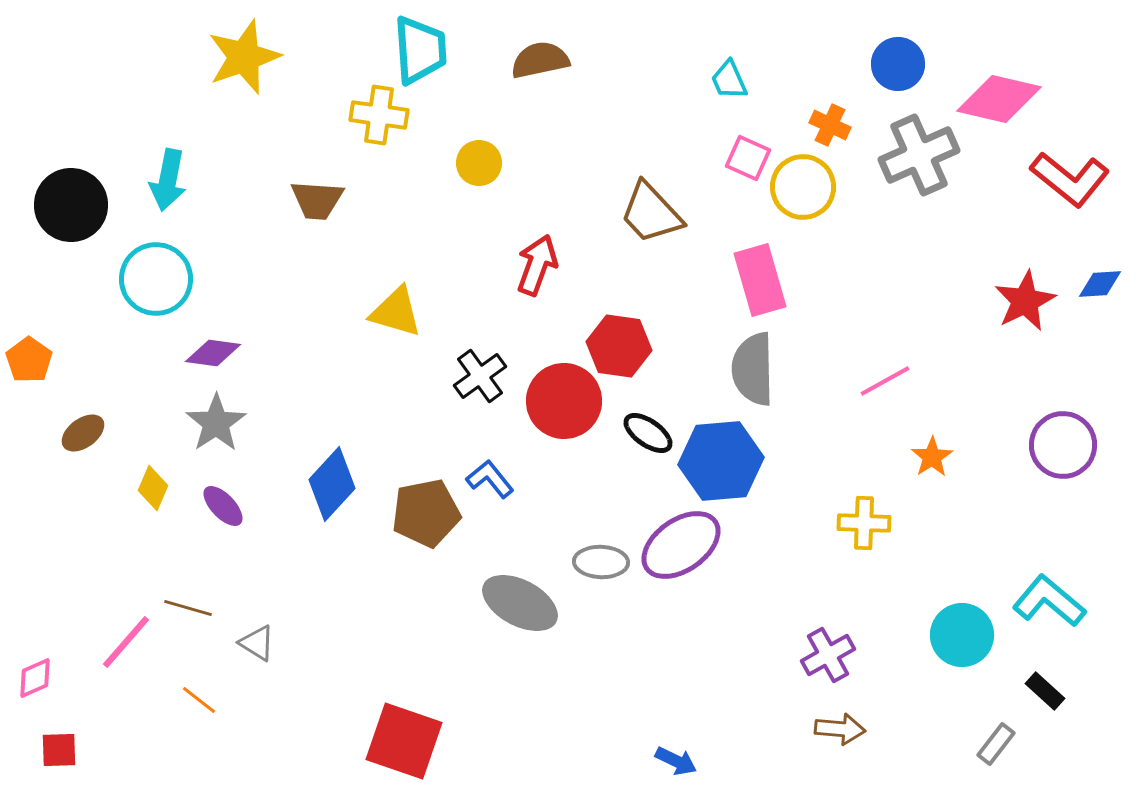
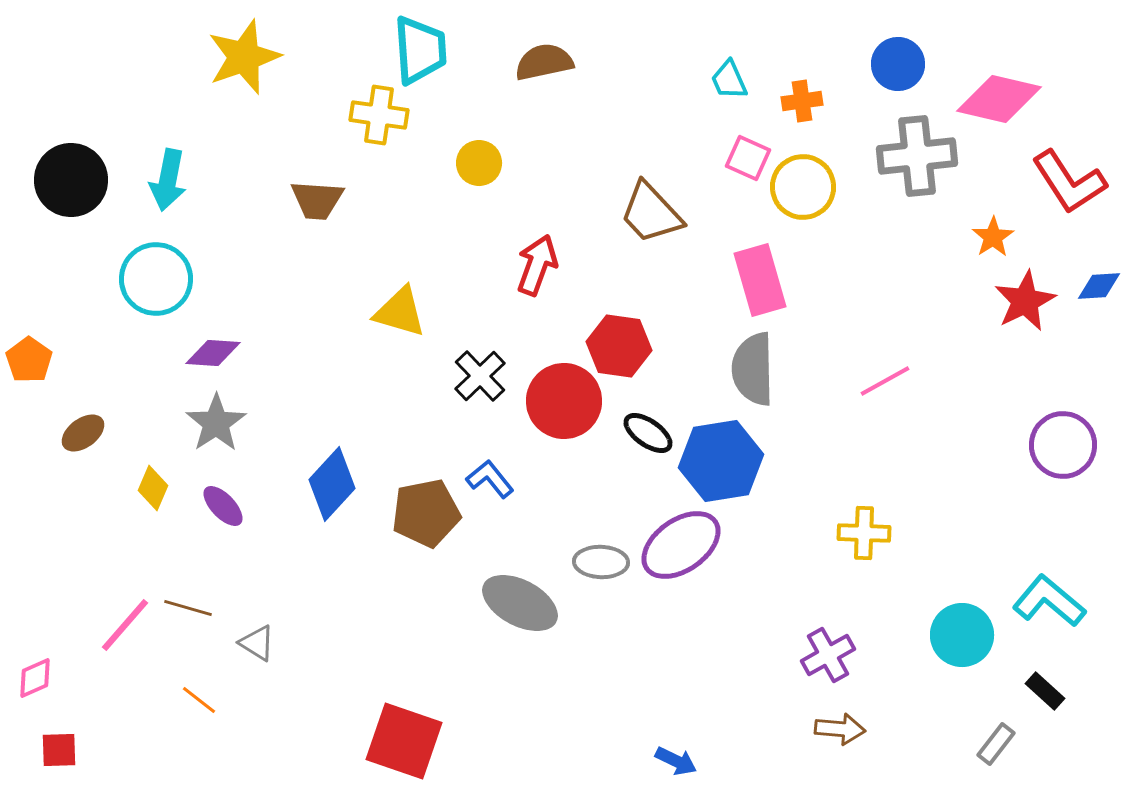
brown semicircle at (540, 60): moved 4 px right, 2 px down
orange cross at (830, 125): moved 28 px left, 24 px up; rotated 33 degrees counterclockwise
gray cross at (919, 155): moved 2 px left, 1 px down; rotated 18 degrees clockwise
red L-shape at (1070, 179): moved 1 px left, 3 px down; rotated 18 degrees clockwise
black circle at (71, 205): moved 25 px up
blue diamond at (1100, 284): moved 1 px left, 2 px down
yellow triangle at (396, 312): moved 4 px right
purple diamond at (213, 353): rotated 4 degrees counterclockwise
black cross at (480, 376): rotated 8 degrees counterclockwise
orange star at (932, 457): moved 61 px right, 220 px up
blue hexagon at (721, 461): rotated 4 degrees counterclockwise
yellow cross at (864, 523): moved 10 px down
pink line at (126, 642): moved 1 px left, 17 px up
